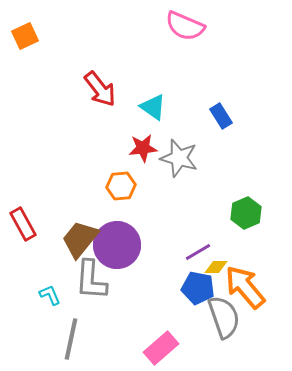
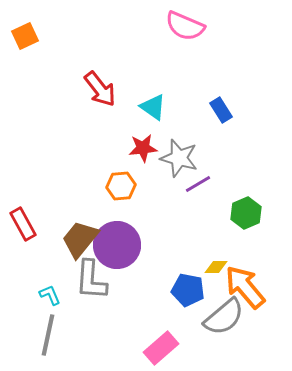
blue rectangle: moved 6 px up
purple line: moved 68 px up
blue pentagon: moved 10 px left, 2 px down
gray semicircle: rotated 69 degrees clockwise
gray line: moved 23 px left, 4 px up
